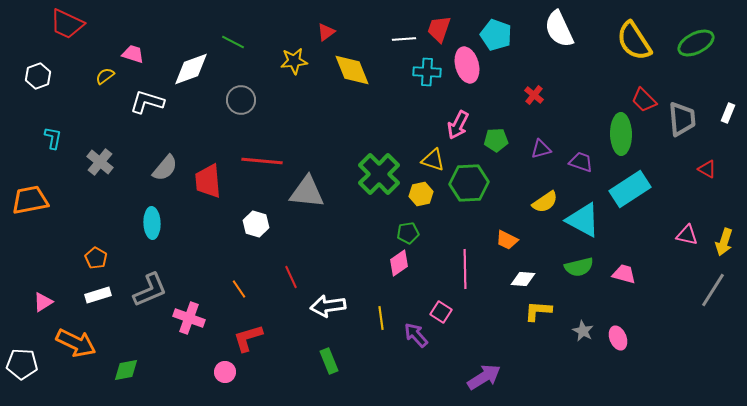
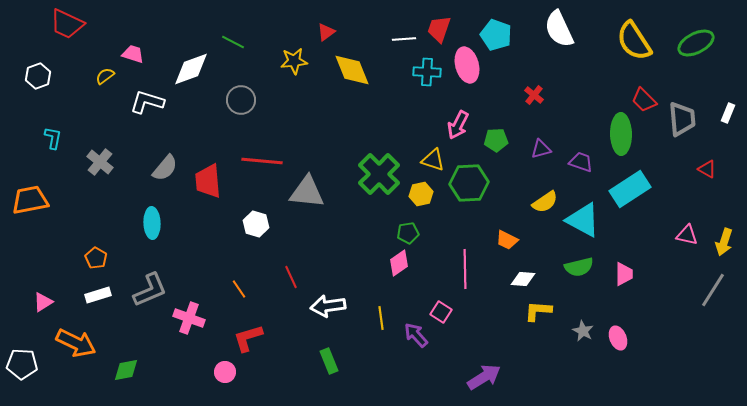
pink trapezoid at (624, 274): rotated 75 degrees clockwise
